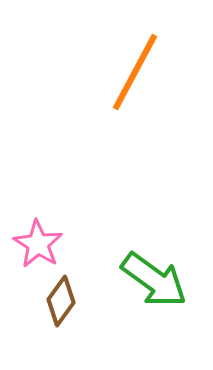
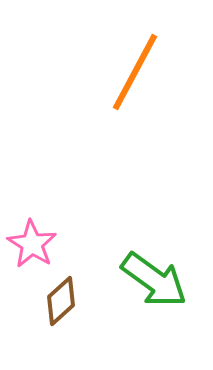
pink star: moved 6 px left
brown diamond: rotated 12 degrees clockwise
